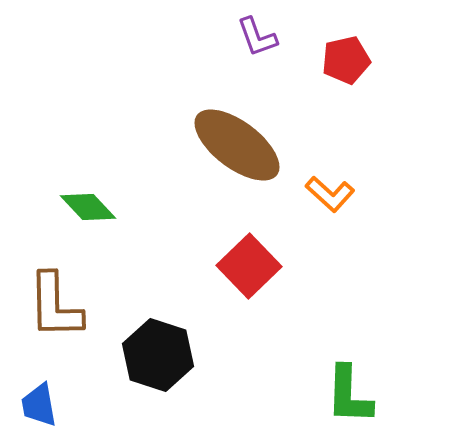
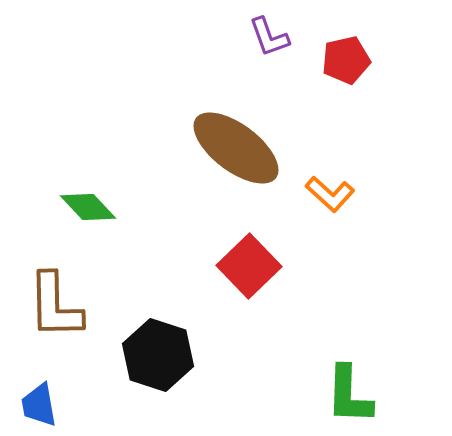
purple L-shape: moved 12 px right
brown ellipse: moved 1 px left, 3 px down
